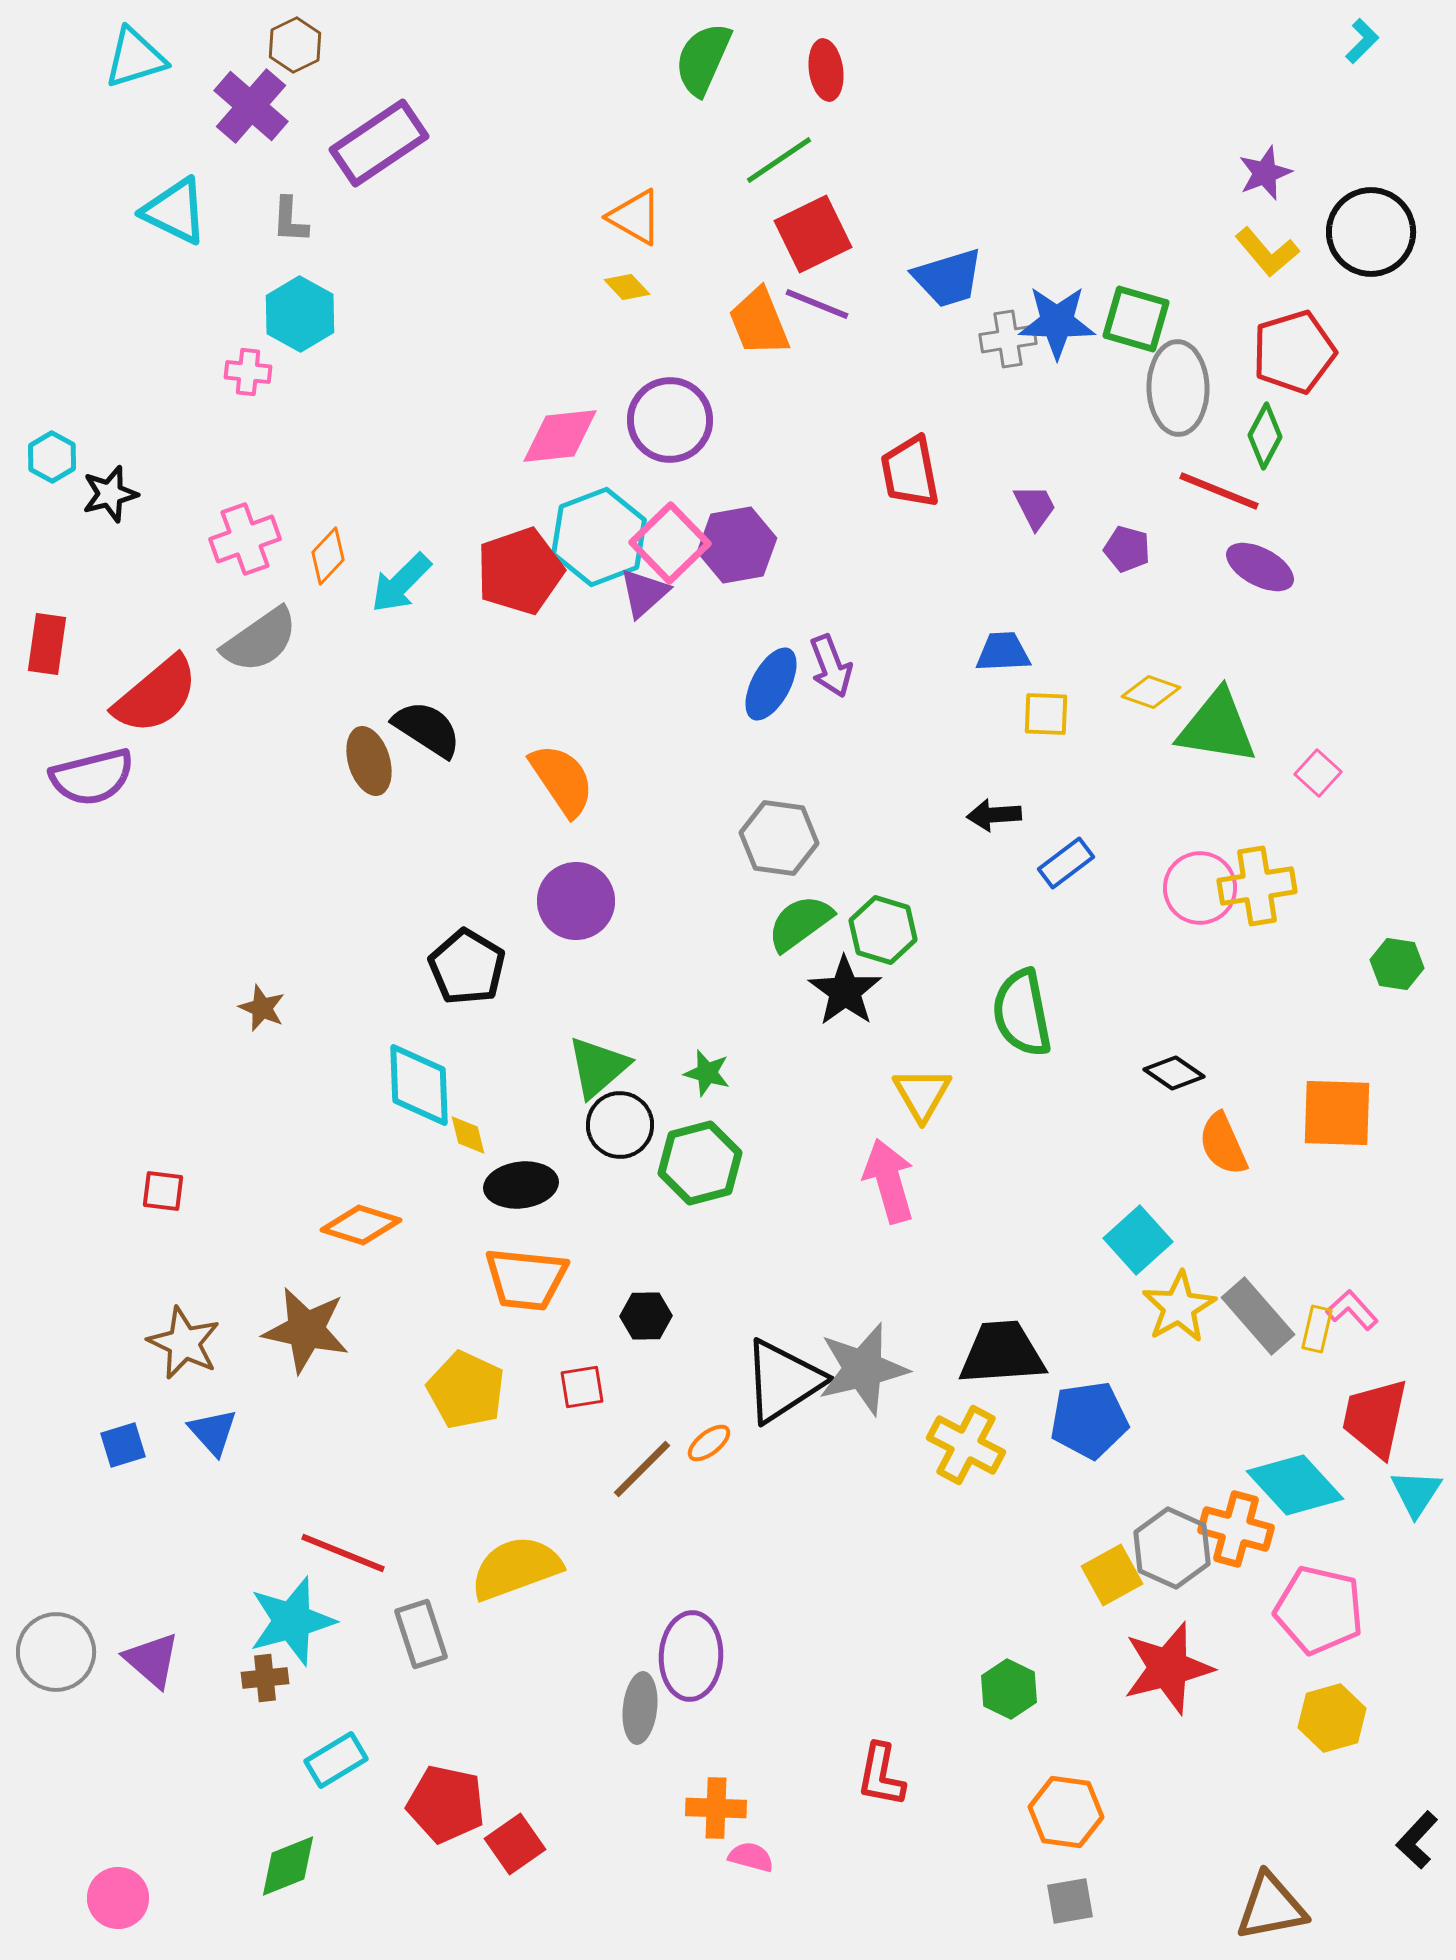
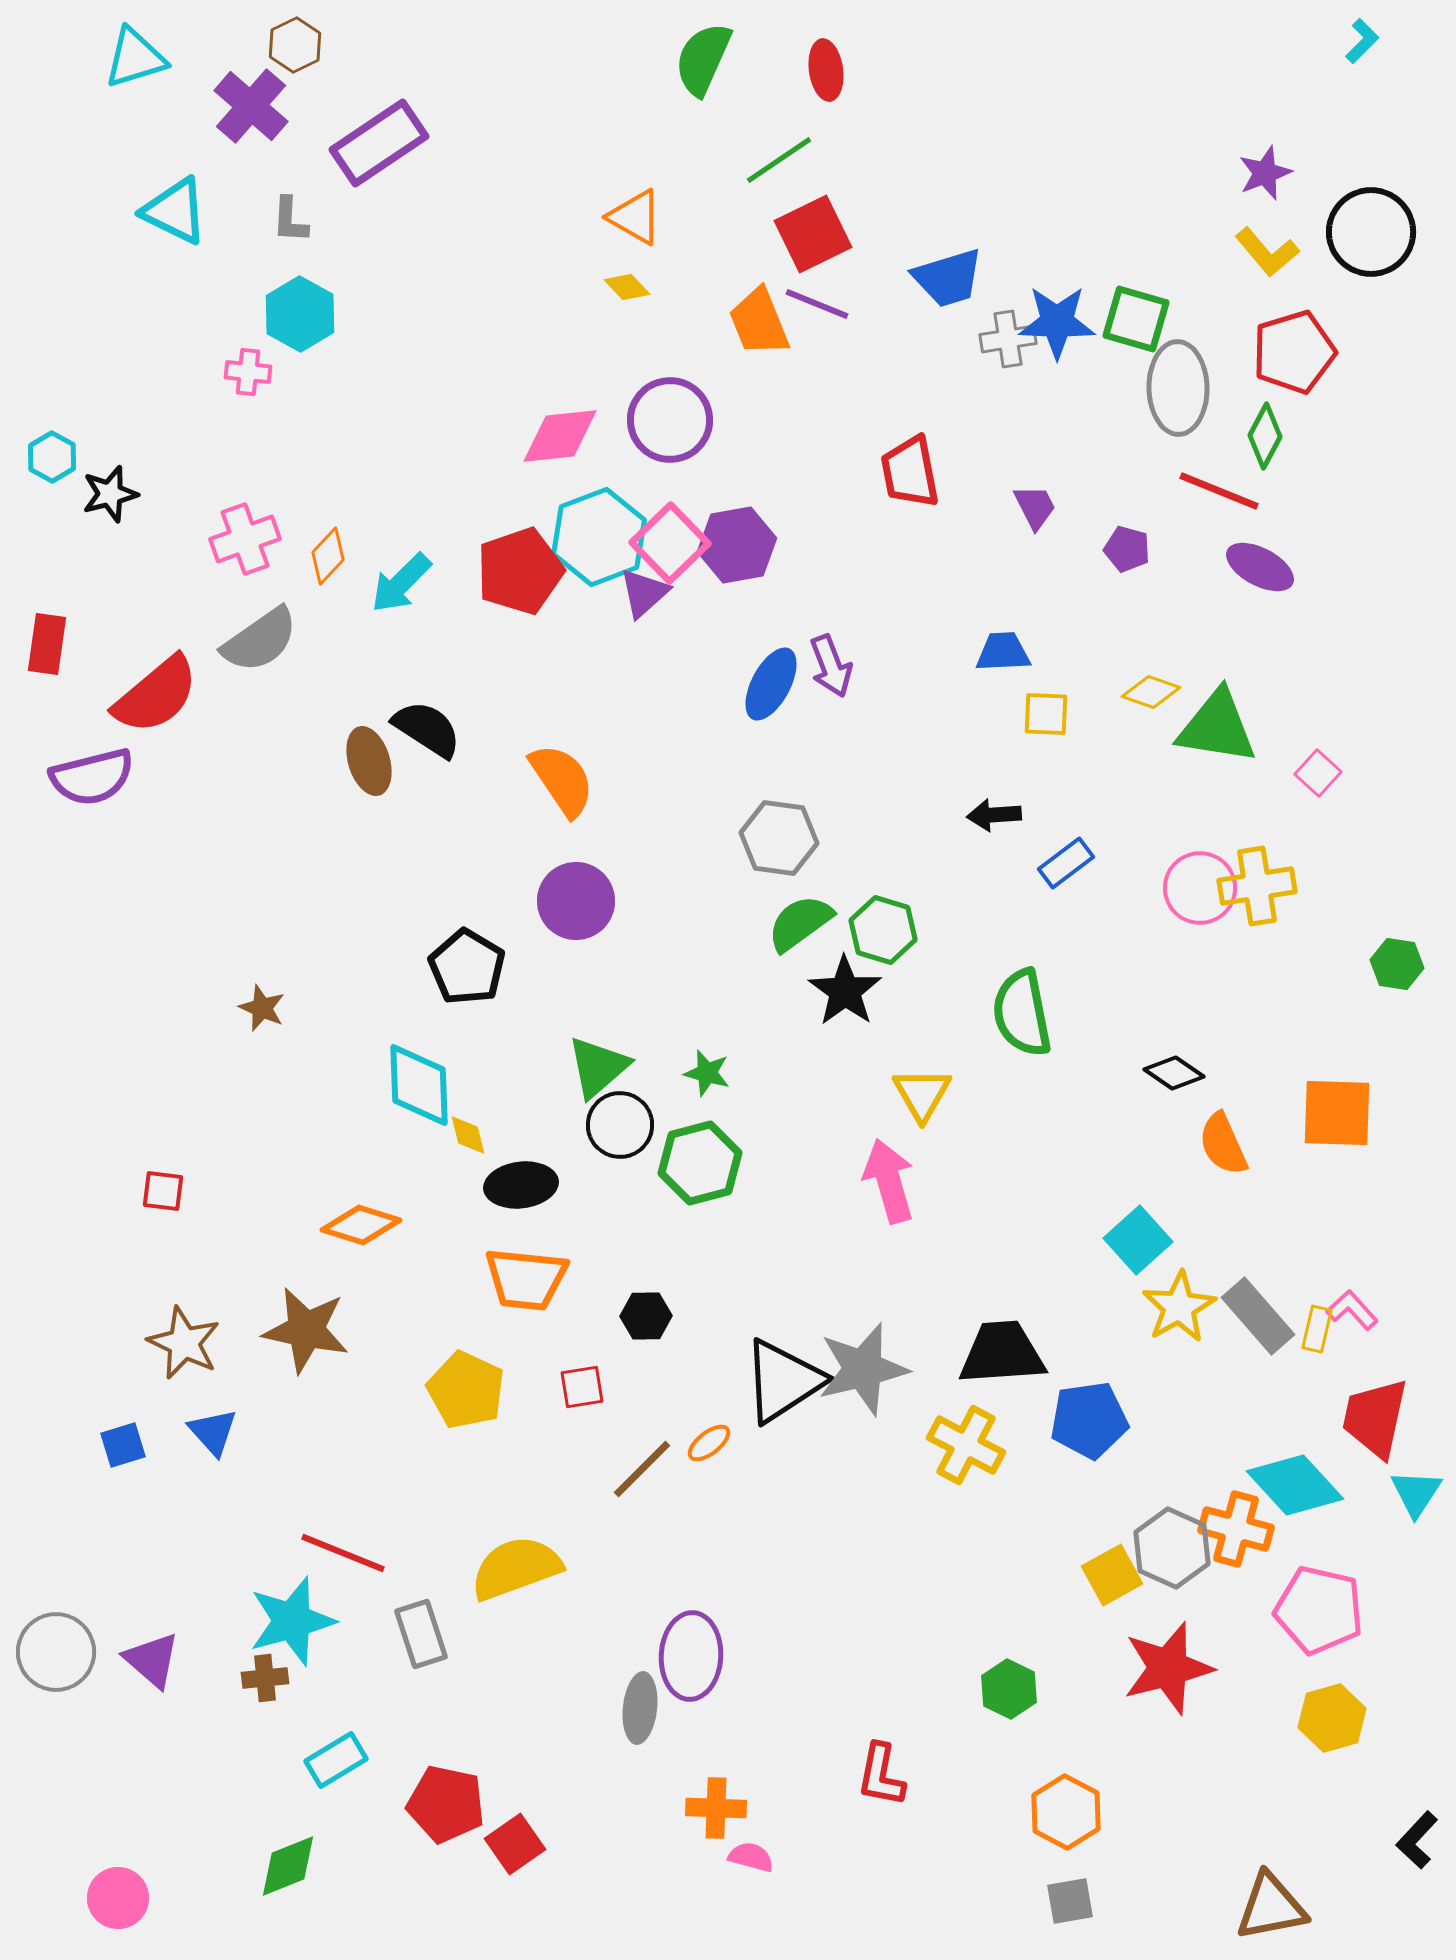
orange hexagon at (1066, 1812): rotated 20 degrees clockwise
